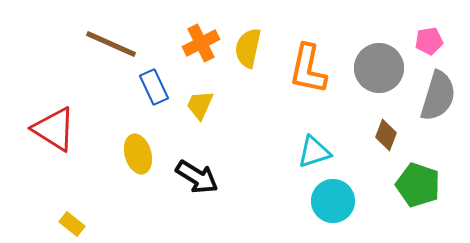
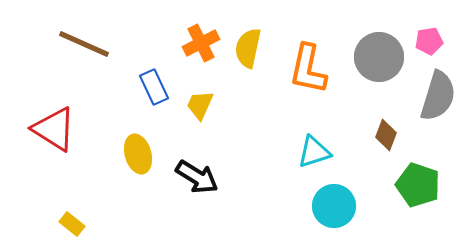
brown line: moved 27 px left
gray circle: moved 11 px up
cyan circle: moved 1 px right, 5 px down
